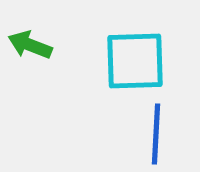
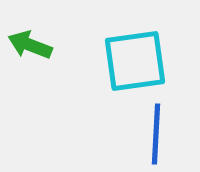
cyan square: rotated 6 degrees counterclockwise
